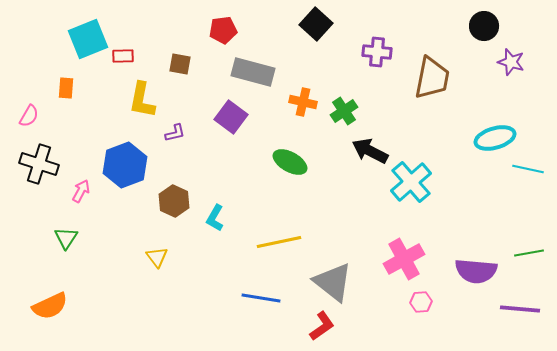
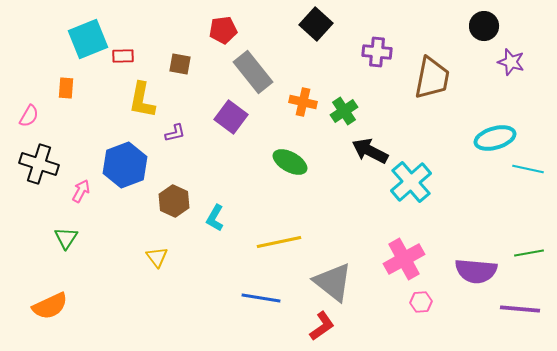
gray rectangle: rotated 36 degrees clockwise
